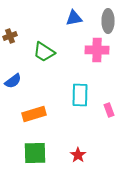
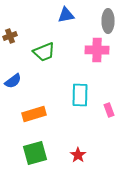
blue triangle: moved 8 px left, 3 px up
green trapezoid: rotated 55 degrees counterclockwise
green square: rotated 15 degrees counterclockwise
